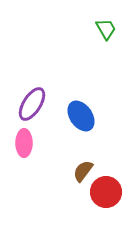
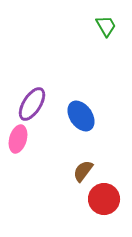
green trapezoid: moved 3 px up
pink ellipse: moved 6 px left, 4 px up; rotated 16 degrees clockwise
red circle: moved 2 px left, 7 px down
